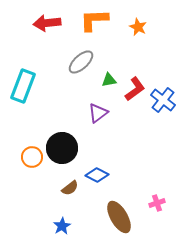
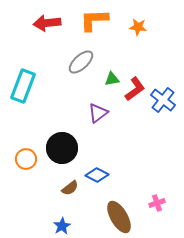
orange star: rotated 18 degrees counterclockwise
green triangle: moved 3 px right, 1 px up
orange circle: moved 6 px left, 2 px down
